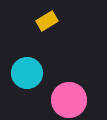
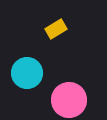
yellow rectangle: moved 9 px right, 8 px down
